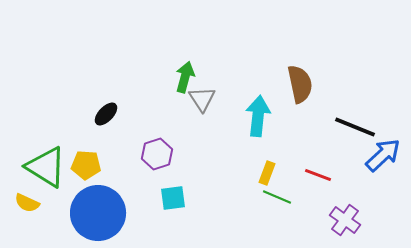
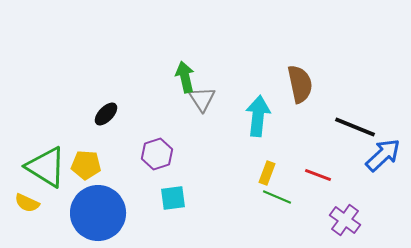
green arrow: rotated 28 degrees counterclockwise
